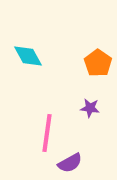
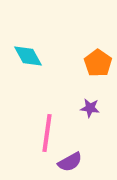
purple semicircle: moved 1 px up
